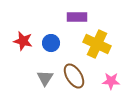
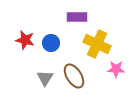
red star: moved 2 px right, 1 px up
pink star: moved 5 px right, 12 px up
